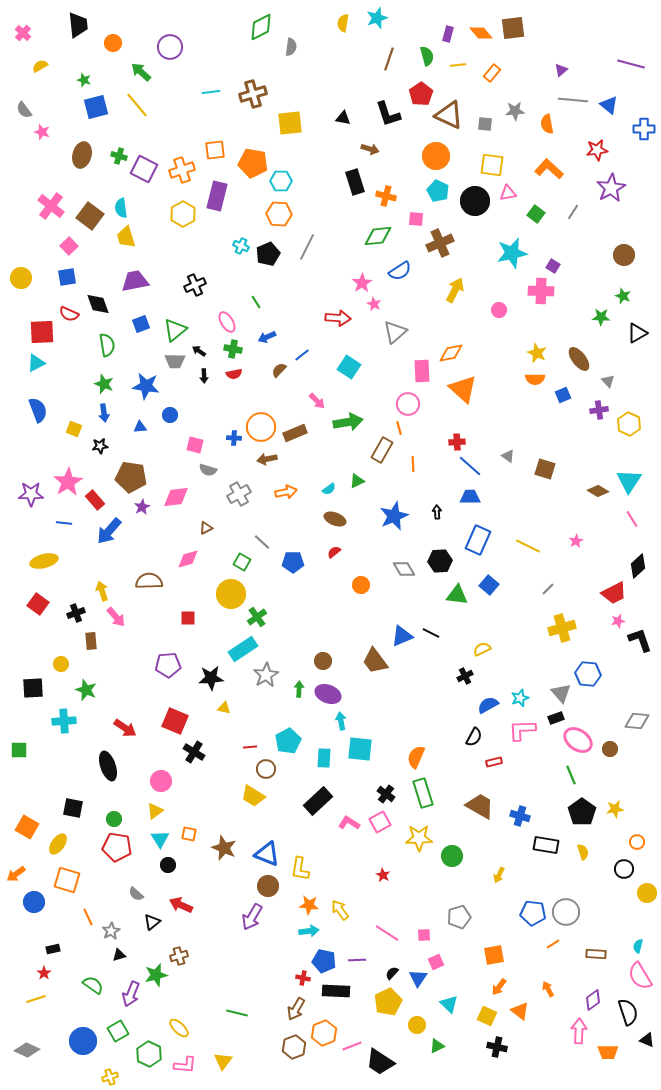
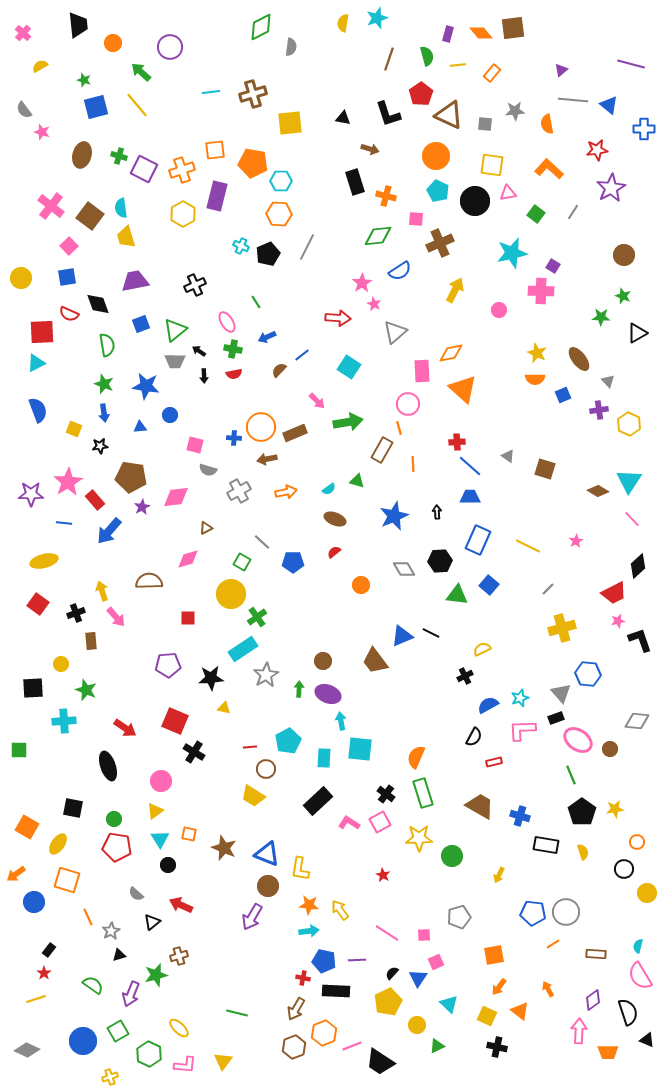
green triangle at (357, 481): rotated 42 degrees clockwise
gray cross at (239, 494): moved 3 px up
pink line at (632, 519): rotated 12 degrees counterclockwise
black rectangle at (53, 949): moved 4 px left, 1 px down; rotated 40 degrees counterclockwise
